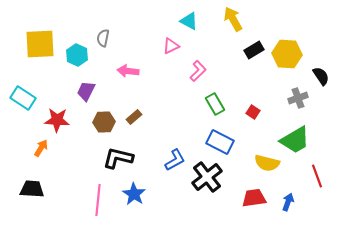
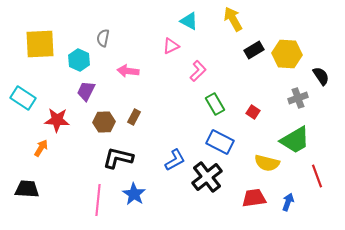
cyan hexagon: moved 2 px right, 5 px down
brown rectangle: rotated 21 degrees counterclockwise
black trapezoid: moved 5 px left
